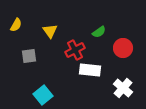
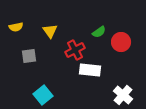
yellow semicircle: moved 2 px down; rotated 48 degrees clockwise
red circle: moved 2 px left, 6 px up
white cross: moved 7 px down
